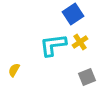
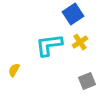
cyan L-shape: moved 4 px left
gray square: moved 4 px down
